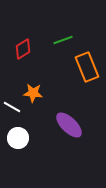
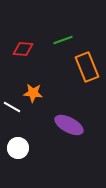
red diamond: rotated 35 degrees clockwise
purple ellipse: rotated 16 degrees counterclockwise
white circle: moved 10 px down
